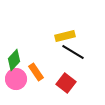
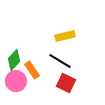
black line: moved 13 px left, 9 px down
orange rectangle: moved 4 px left, 2 px up
pink circle: moved 2 px down
red square: rotated 12 degrees counterclockwise
